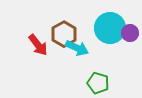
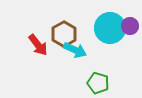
purple circle: moved 7 px up
cyan arrow: moved 2 px left, 2 px down
